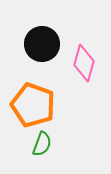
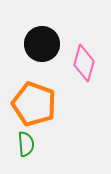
orange pentagon: moved 1 px right, 1 px up
green semicircle: moved 16 px left; rotated 25 degrees counterclockwise
